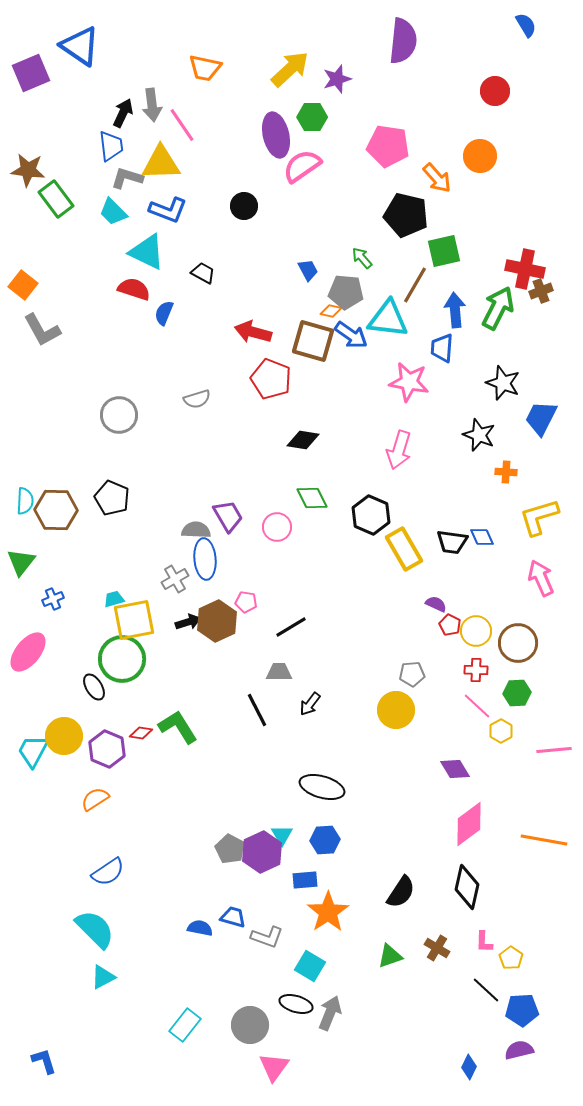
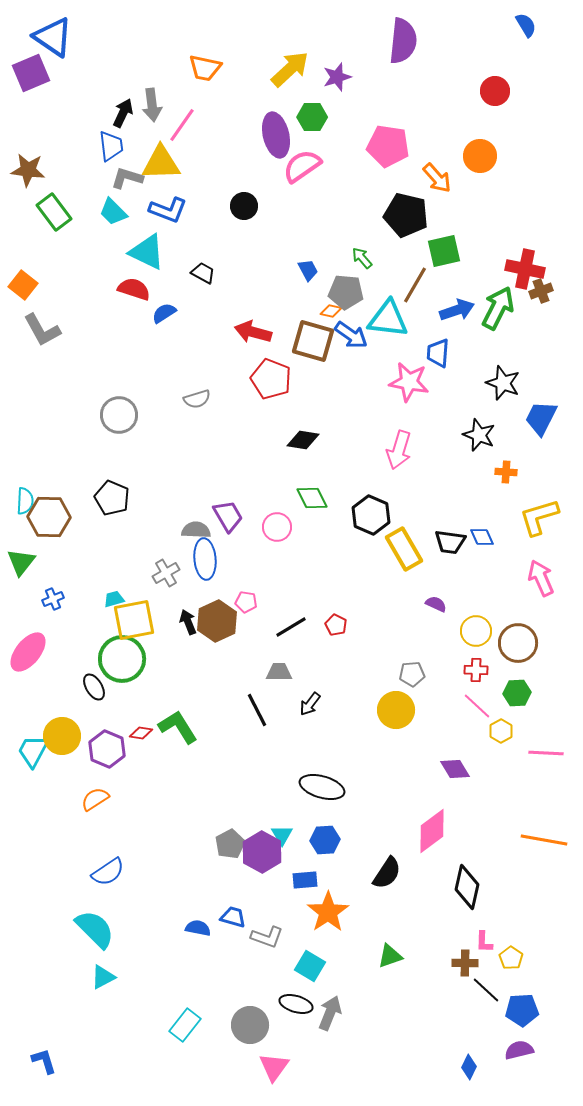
blue triangle at (80, 46): moved 27 px left, 9 px up
purple star at (337, 79): moved 2 px up
pink line at (182, 125): rotated 69 degrees clockwise
green rectangle at (56, 199): moved 2 px left, 13 px down
blue arrow at (455, 310): moved 2 px right; rotated 76 degrees clockwise
blue semicircle at (164, 313): rotated 35 degrees clockwise
blue trapezoid at (442, 348): moved 4 px left, 5 px down
brown hexagon at (56, 510): moved 7 px left, 7 px down
black trapezoid at (452, 542): moved 2 px left
gray cross at (175, 579): moved 9 px left, 6 px up
black arrow at (188, 622): rotated 95 degrees counterclockwise
red pentagon at (450, 625): moved 114 px left
yellow circle at (64, 736): moved 2 px left
pink line at (554, 750): moved 8 px left, 3 px down; rotated 8 degrees clockwise
pink diamond at (469, 824): moved 37 px left, 7 px down
gray pentagon at (230, 849): moved 5 px up; rotated 16 degrees clockwise
purple hexagon at (262, 852): rotated 6 degrees counterclockwise
black semicircle at (401, 892): moved 14 px left, 19 px up
blue semicircle at (200, 928): moved 2 px left
brown cross at (437, 948): moved 28 px right, 15 px down; rotated 30 degrees counterclockwise
